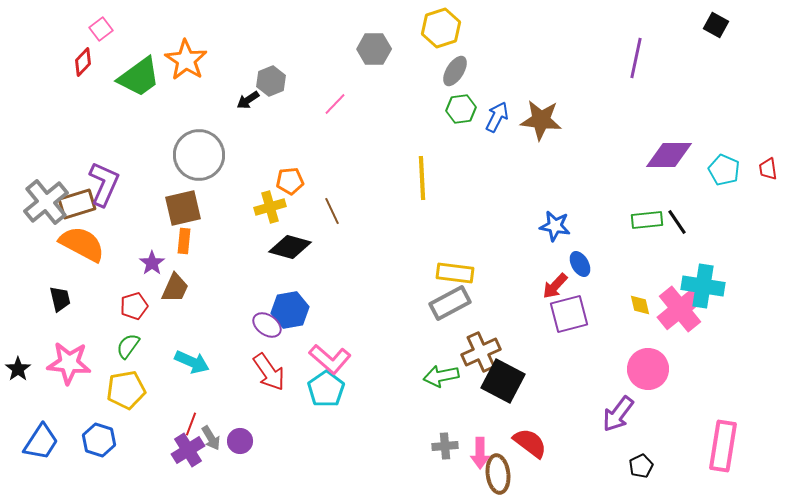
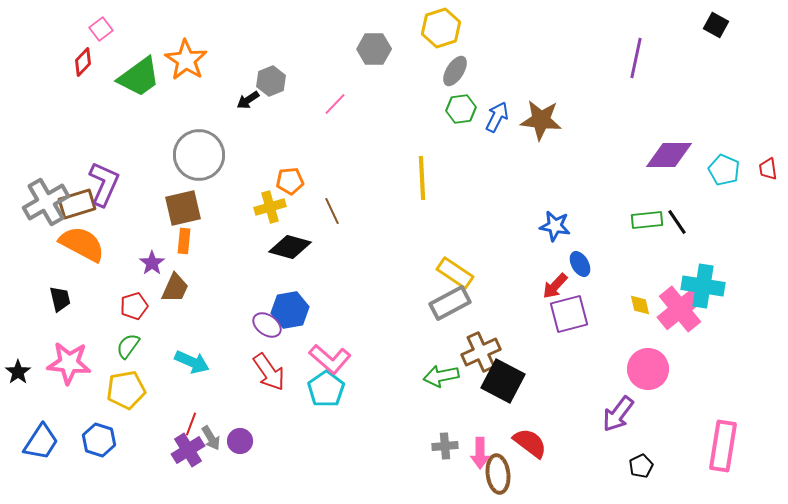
gray cross at (46, 202): rotated 9 degrees clockwise
yellow rectangle at (455, 273): rotated 27 degrees clockwise
black star at (18, 369): moved 3 px down
